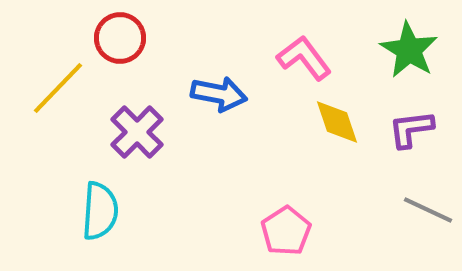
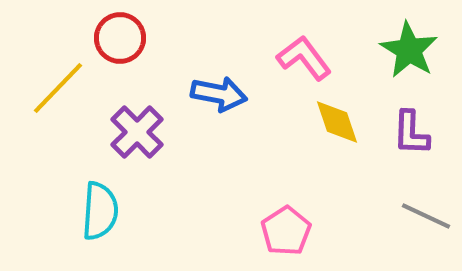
purple L-shape: moved 4 px down; rotated 81 degrees counterclockwise
gray line: moved 2 px left, 6 px down
